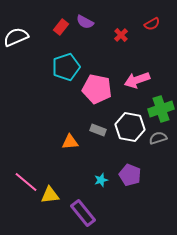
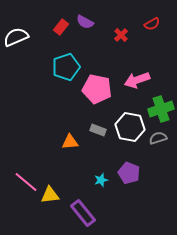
purple pentagon: moved 1 px left, 2 px up
